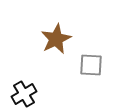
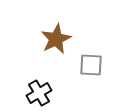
black cross: moved 15 px right, 1 px up
